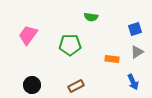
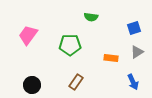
blue square: moved 1 px left, 1 px up
orange rectangle: moved 1 px left, 1 px up
brown rectangle: moved 4 px up; rotated 28 degrees counterclockwise
